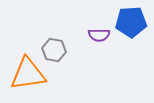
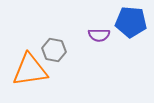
blue pentagon: rotated 8 degrees clockwise
orange triangle: moved 2 px right, 4 px up
